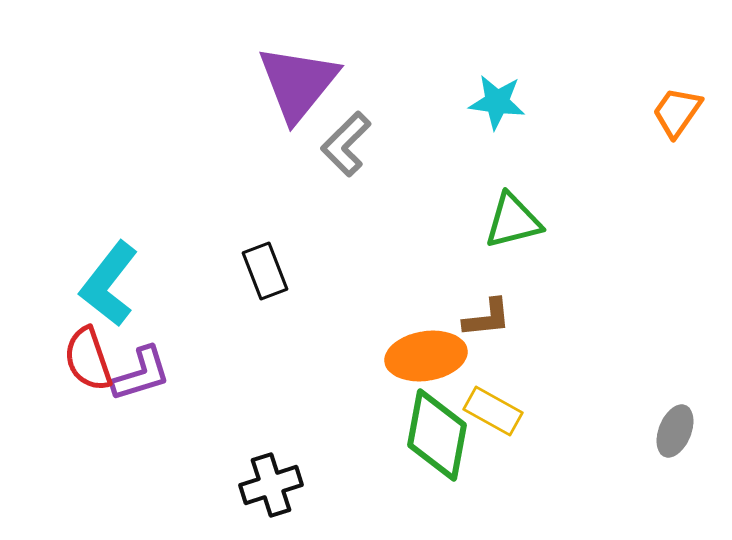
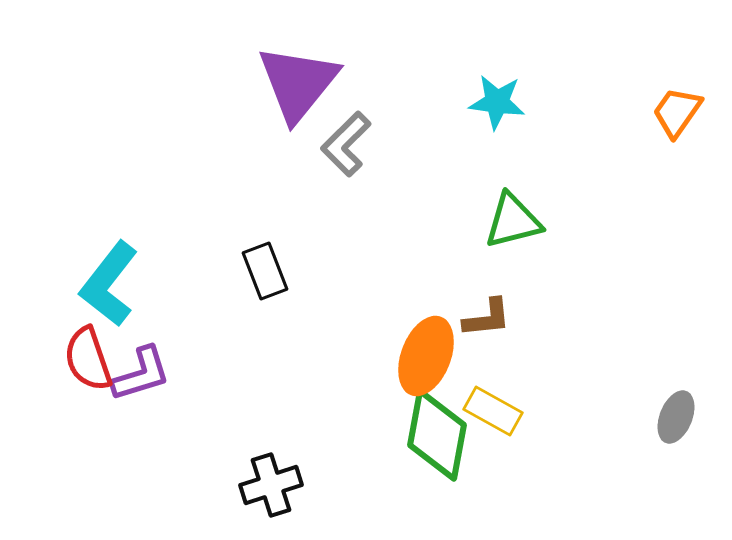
orange ellipse: rotated 60 degrees counterclockwise
gray ellipse: moved 1 px right, 14 px up
